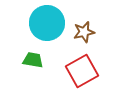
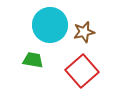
cyan circle: moved 3 px right, 2 px down
red square: rotated 12 degrees counterclockwise
